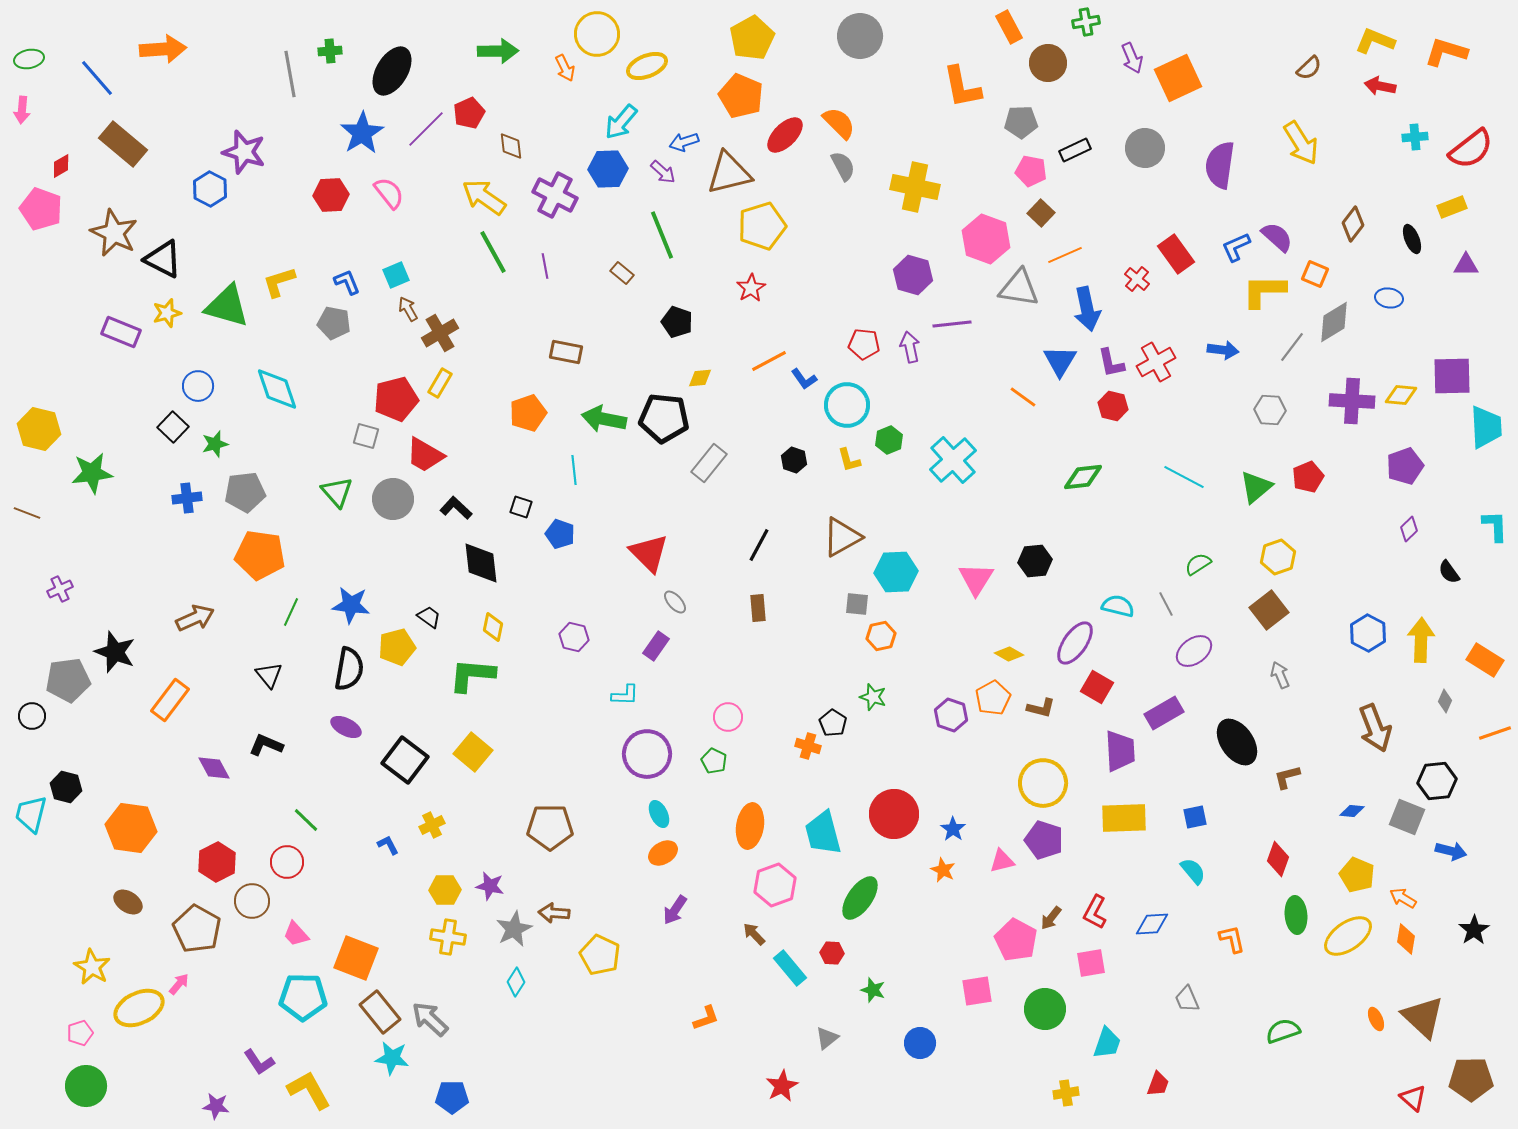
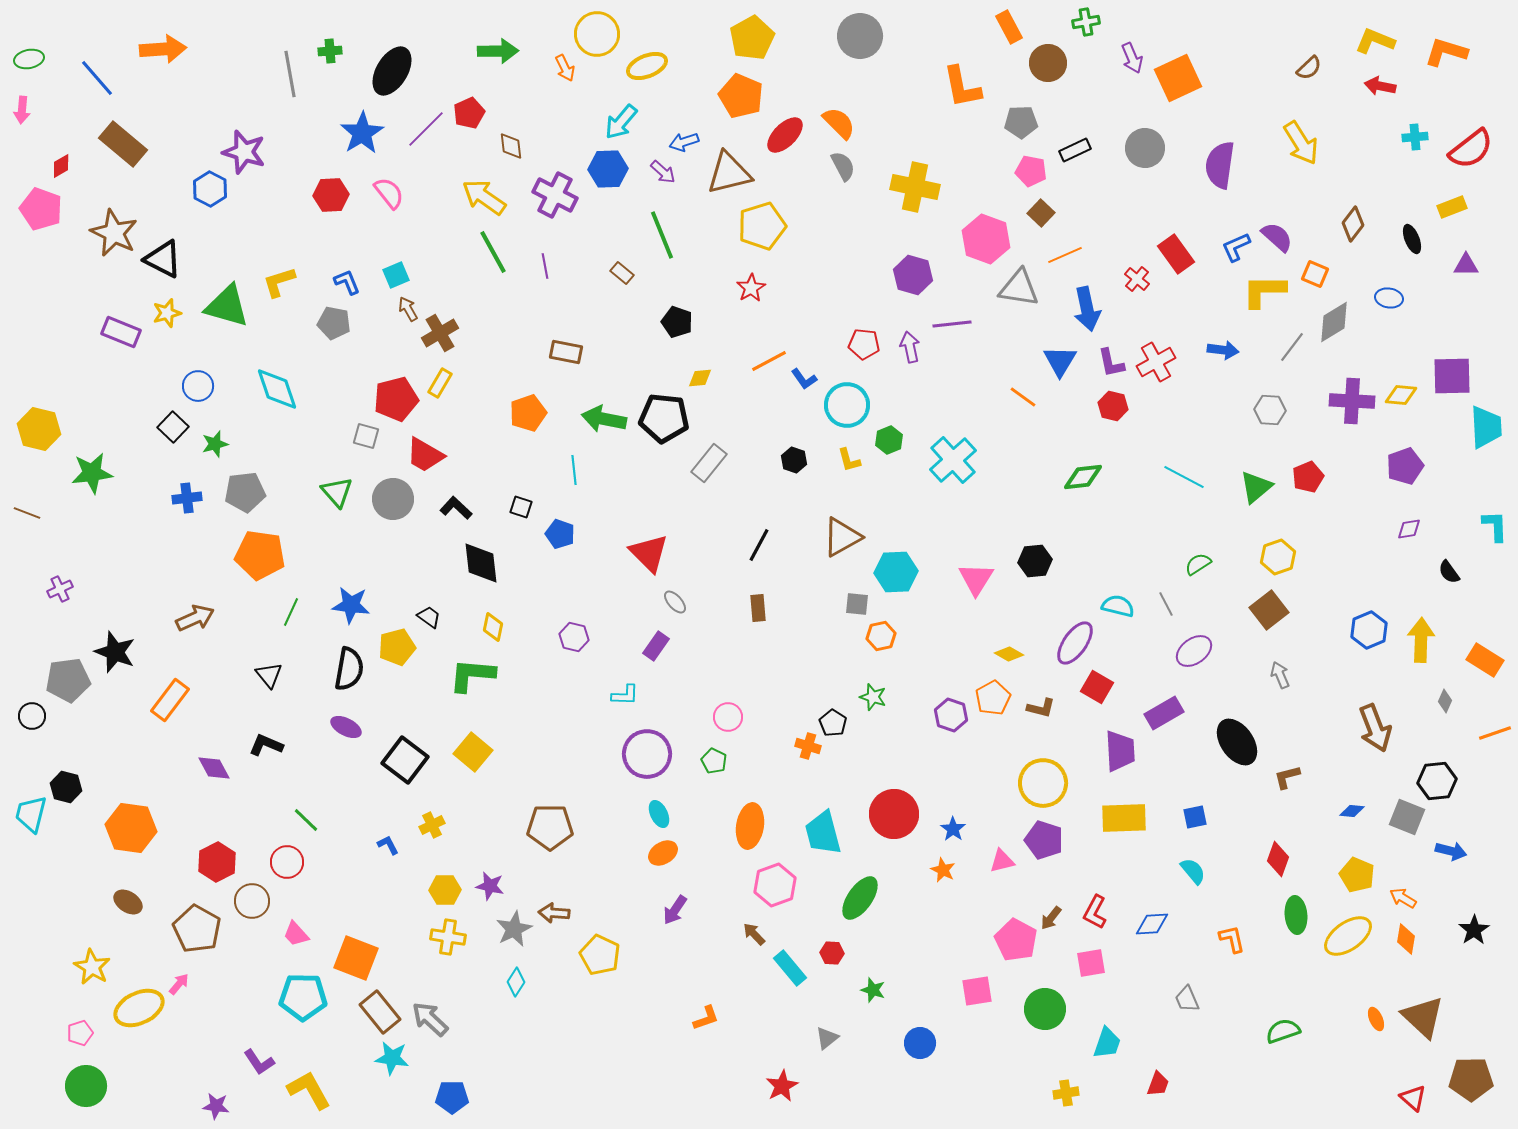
purple diamond at (1409, 529): rotated 35 degrees clockwise
blue hexagon at (1368, 633): moved 1 px right, 3 px up; rotated 9 degrees clockwise
